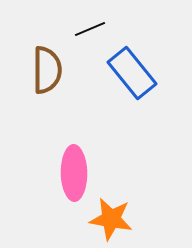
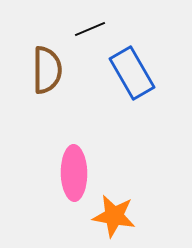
blue rectangle: rotated 9 degrees clockwise
orange star: moved 3 px right, 3 px up
